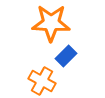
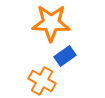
blue rectangle: moved 1 px left; rotated 10 degrees clockwise
